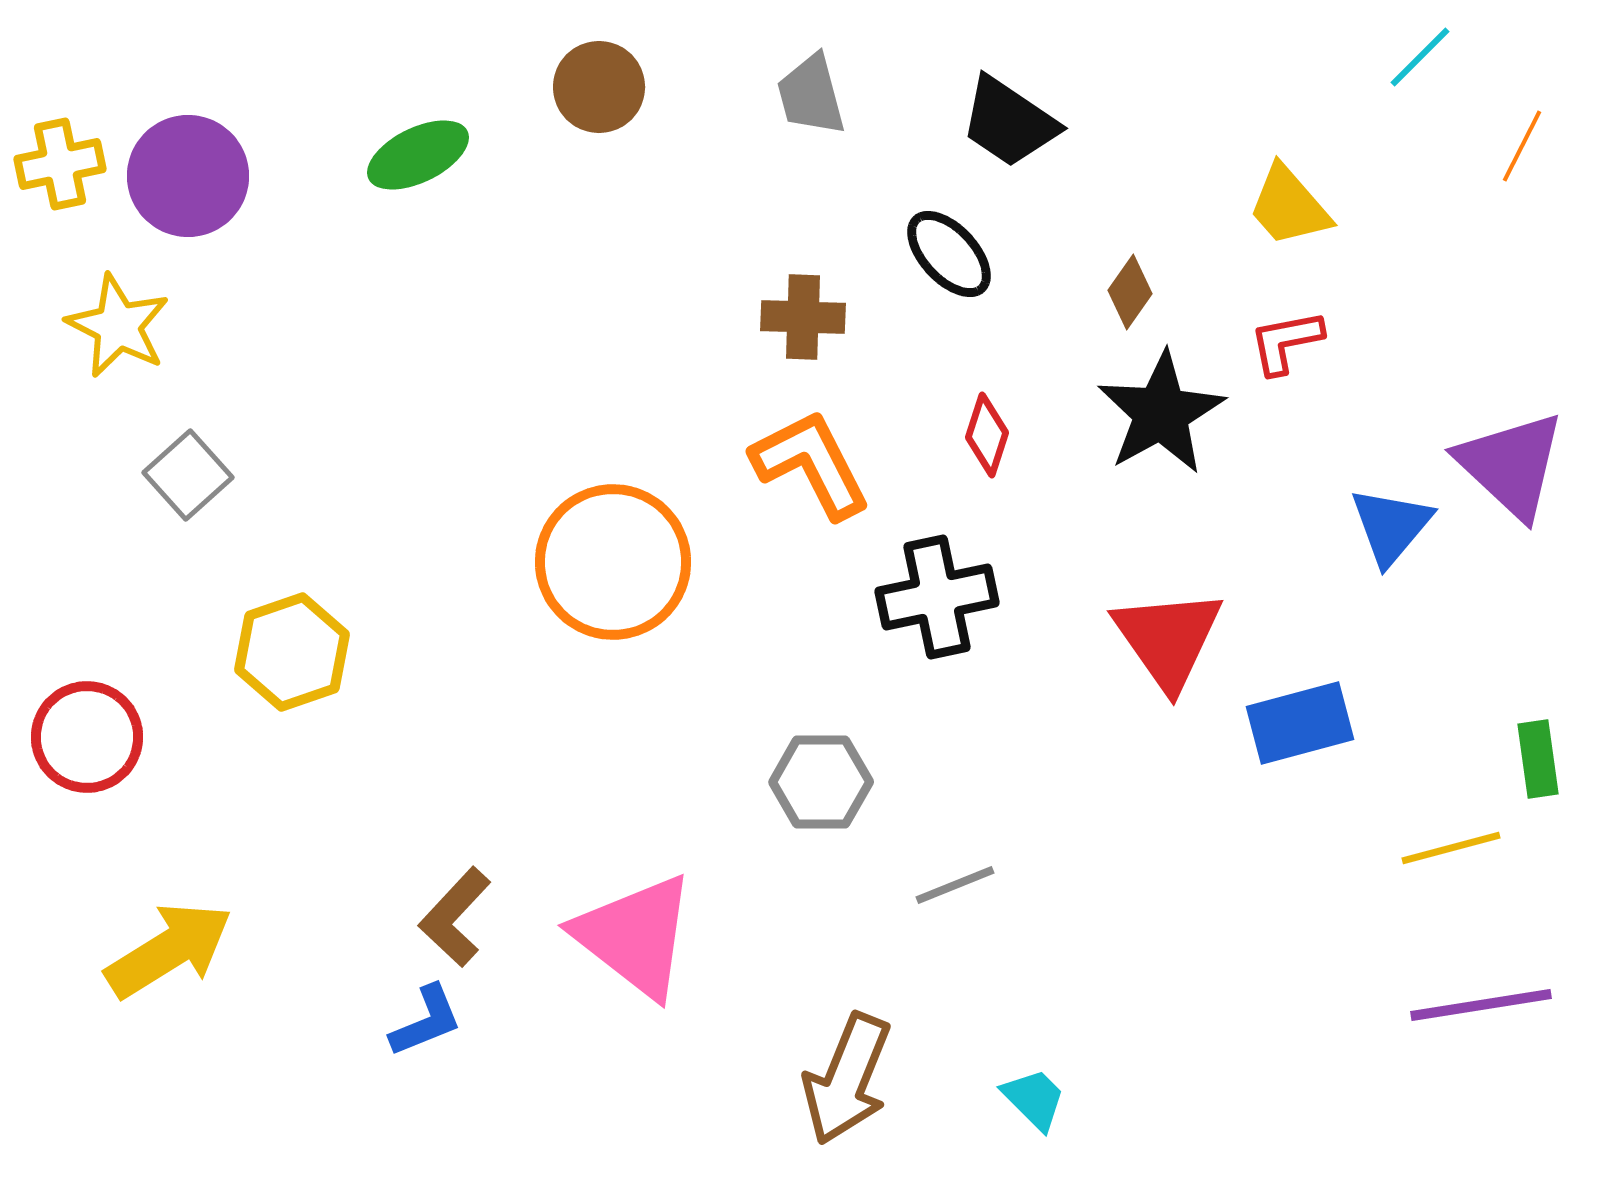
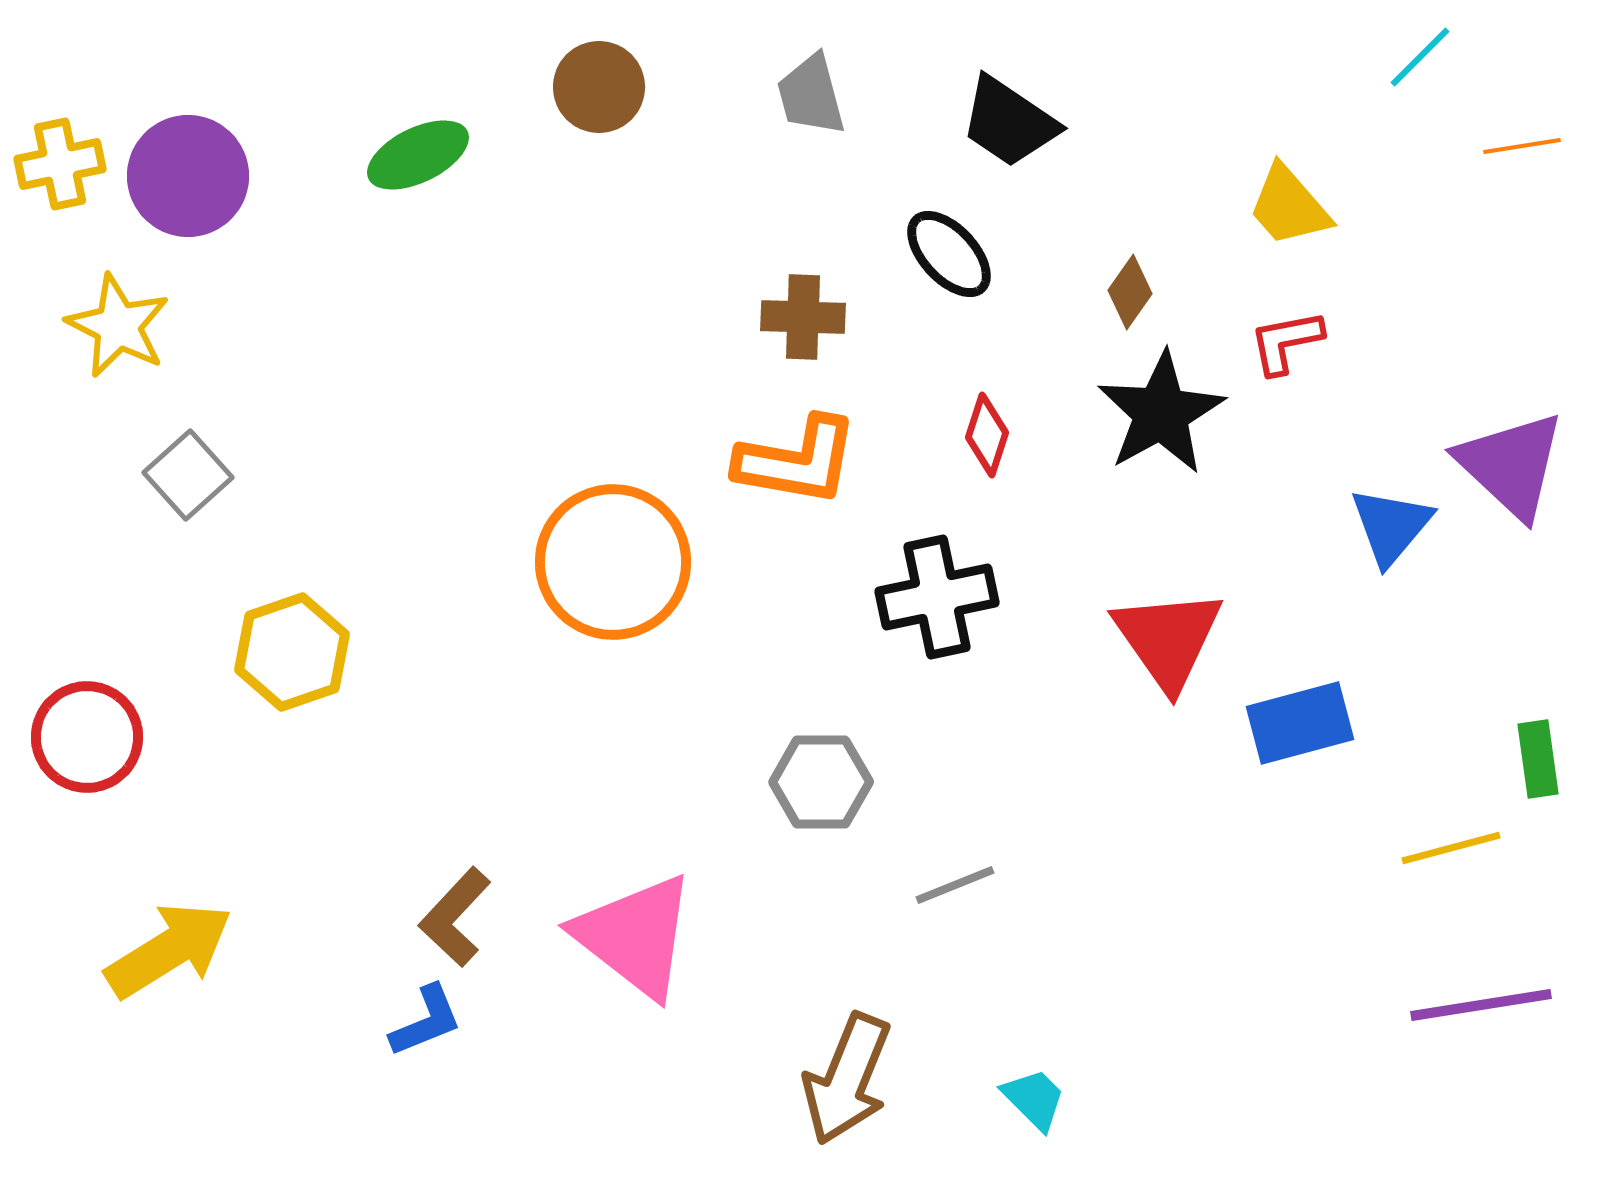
orange line: rotated 54 degrees clockwise
orange L-shape: moved 14 px left, 3 px up; rotated 127 degrees clockwise
